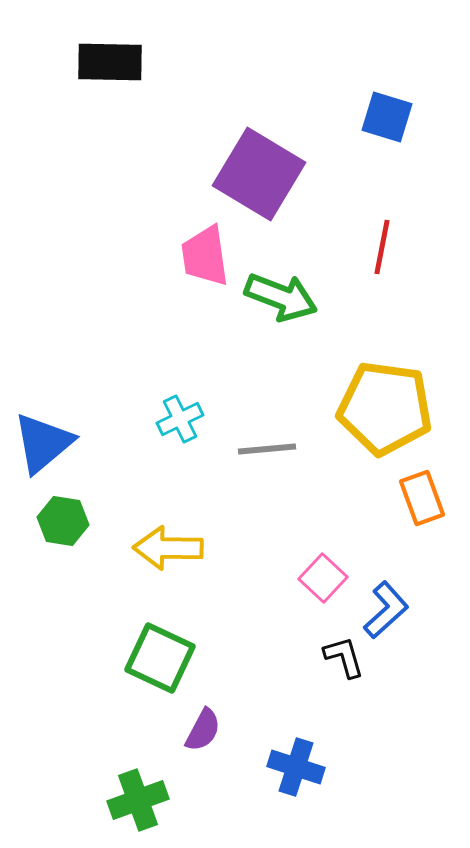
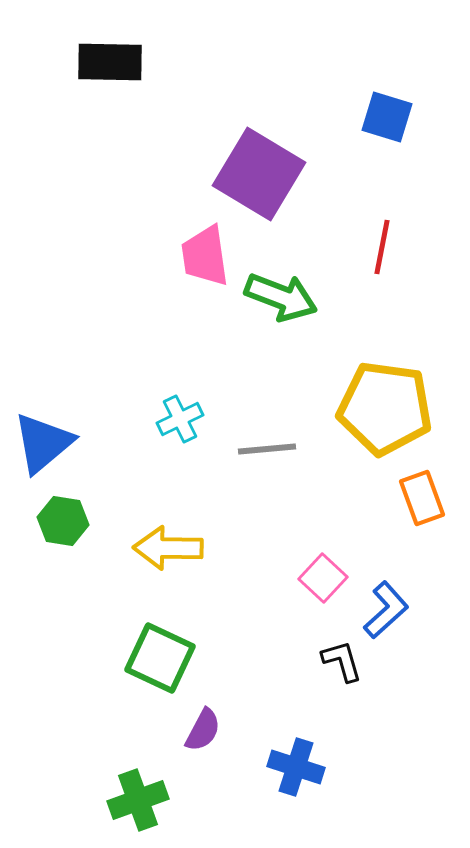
black L-shape: moved 2 px left, 4 px down
